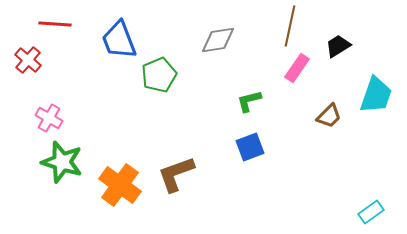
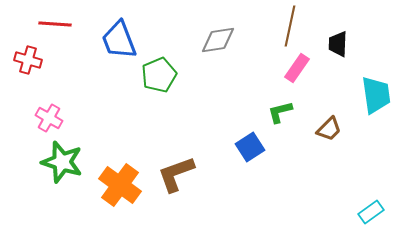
black trapezoid: moved 2 px up; rotated 56 degrees counterclockwise
red cross: rotated 24 degrees counterclockwise
cyan trapezoid: rotated 27 degrees counterclockwise
green L-shape: moved 31 px right, 11 px down
brown trapezoid: moved 13 px down
blue square: rotated 12 degrees counterclockwise
